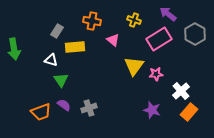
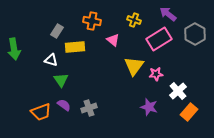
white cross: moved 3 px left
purple star: moved 3 px left, 3 px up
